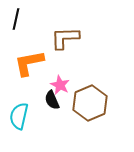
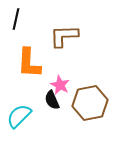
brown L-shape: moved 1 px left, 2 px up
orange L-shape: rotated 76 degrees counterclockwise
brown hexagon: rotated 12 degrees clockwise
cyan semicircle: rotated 32 degrees clockwise
